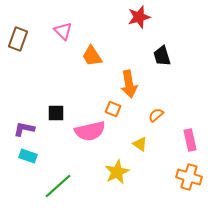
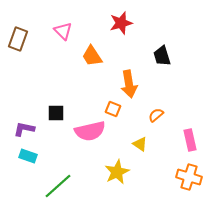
red star: moved 18 px left, 6 px down
